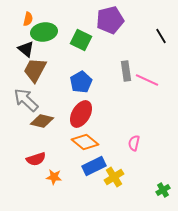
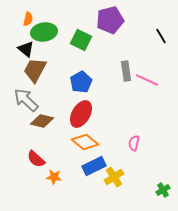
red semicircle: rotated 60 degrees clockwise
